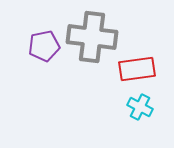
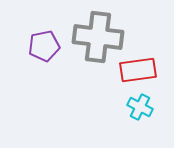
gray cross: moved 6 px right
red rectangle: moved 1 px right, 1 px down
